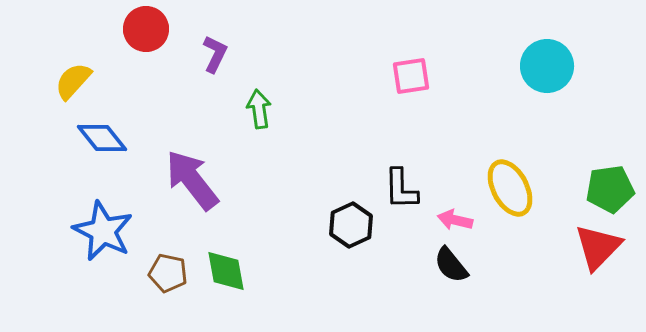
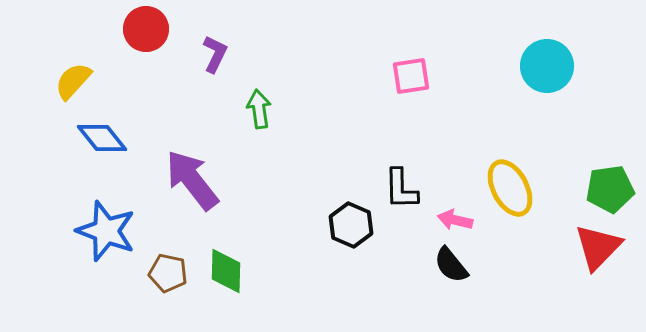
black hexagon: rotated 12 degrees counterclockwise
blue star: moved 3 px right; rotated 6 degrees counterclockwise
green diamond: rotated 12 degrees clockwise
